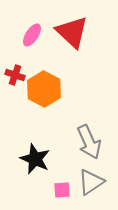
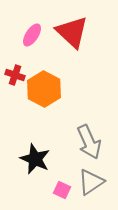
pink square: rotated 30 degrees clockwise
